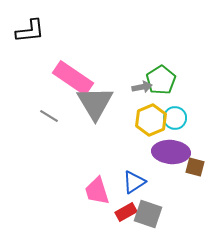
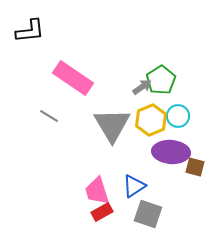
gray arrow: rotated 24 degrees counterclockwise
gray triangle: moved 17 px right, 22 px down
cyan circle: moved 3 px right, 2 px up
blue triangle: moved 4 px down
red rectangle: moved 24 px left
